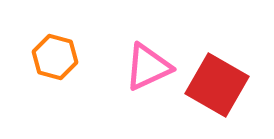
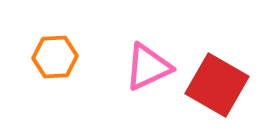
orange hexagon: rotated 18 degrees counterclockwise
